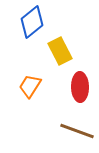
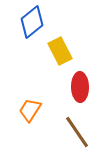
orange trapezoid: moved 24 px down
brown line: moved 1 px down; rotated 36 degrees clockwise
